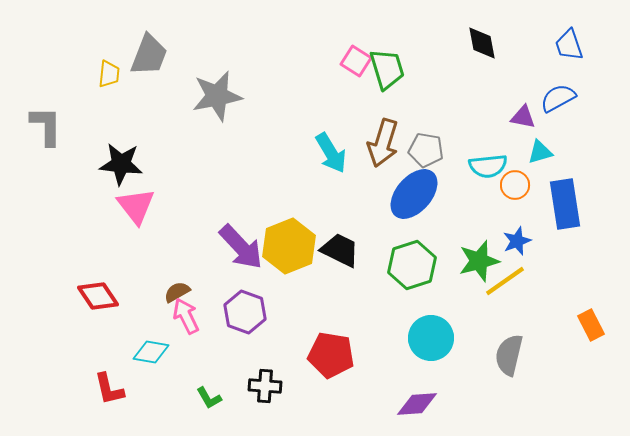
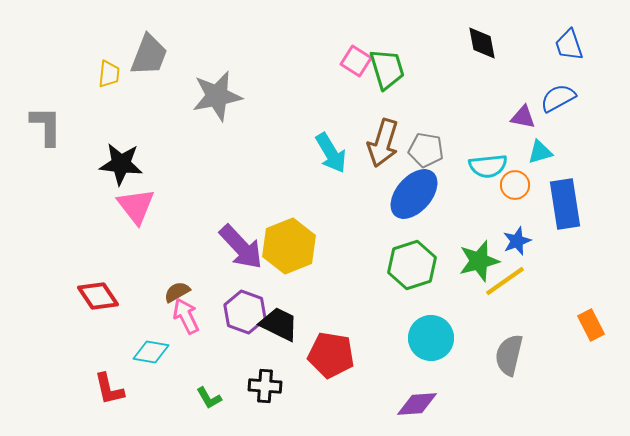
black trapezoid: moved 61 px left, 74 px down
